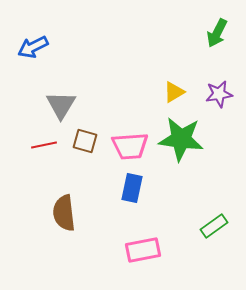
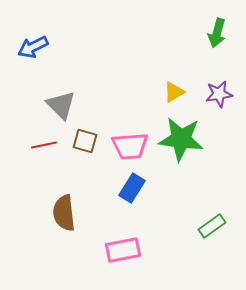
green arrow: rotated 12 degrees counterclockwise
gray triangle: rotated 16 degrees counterclockwise
blue rectangle: rotated 20 degrees clockwise
green rectangle: moved 2 px left
pink rectangle: moved 20 px left
